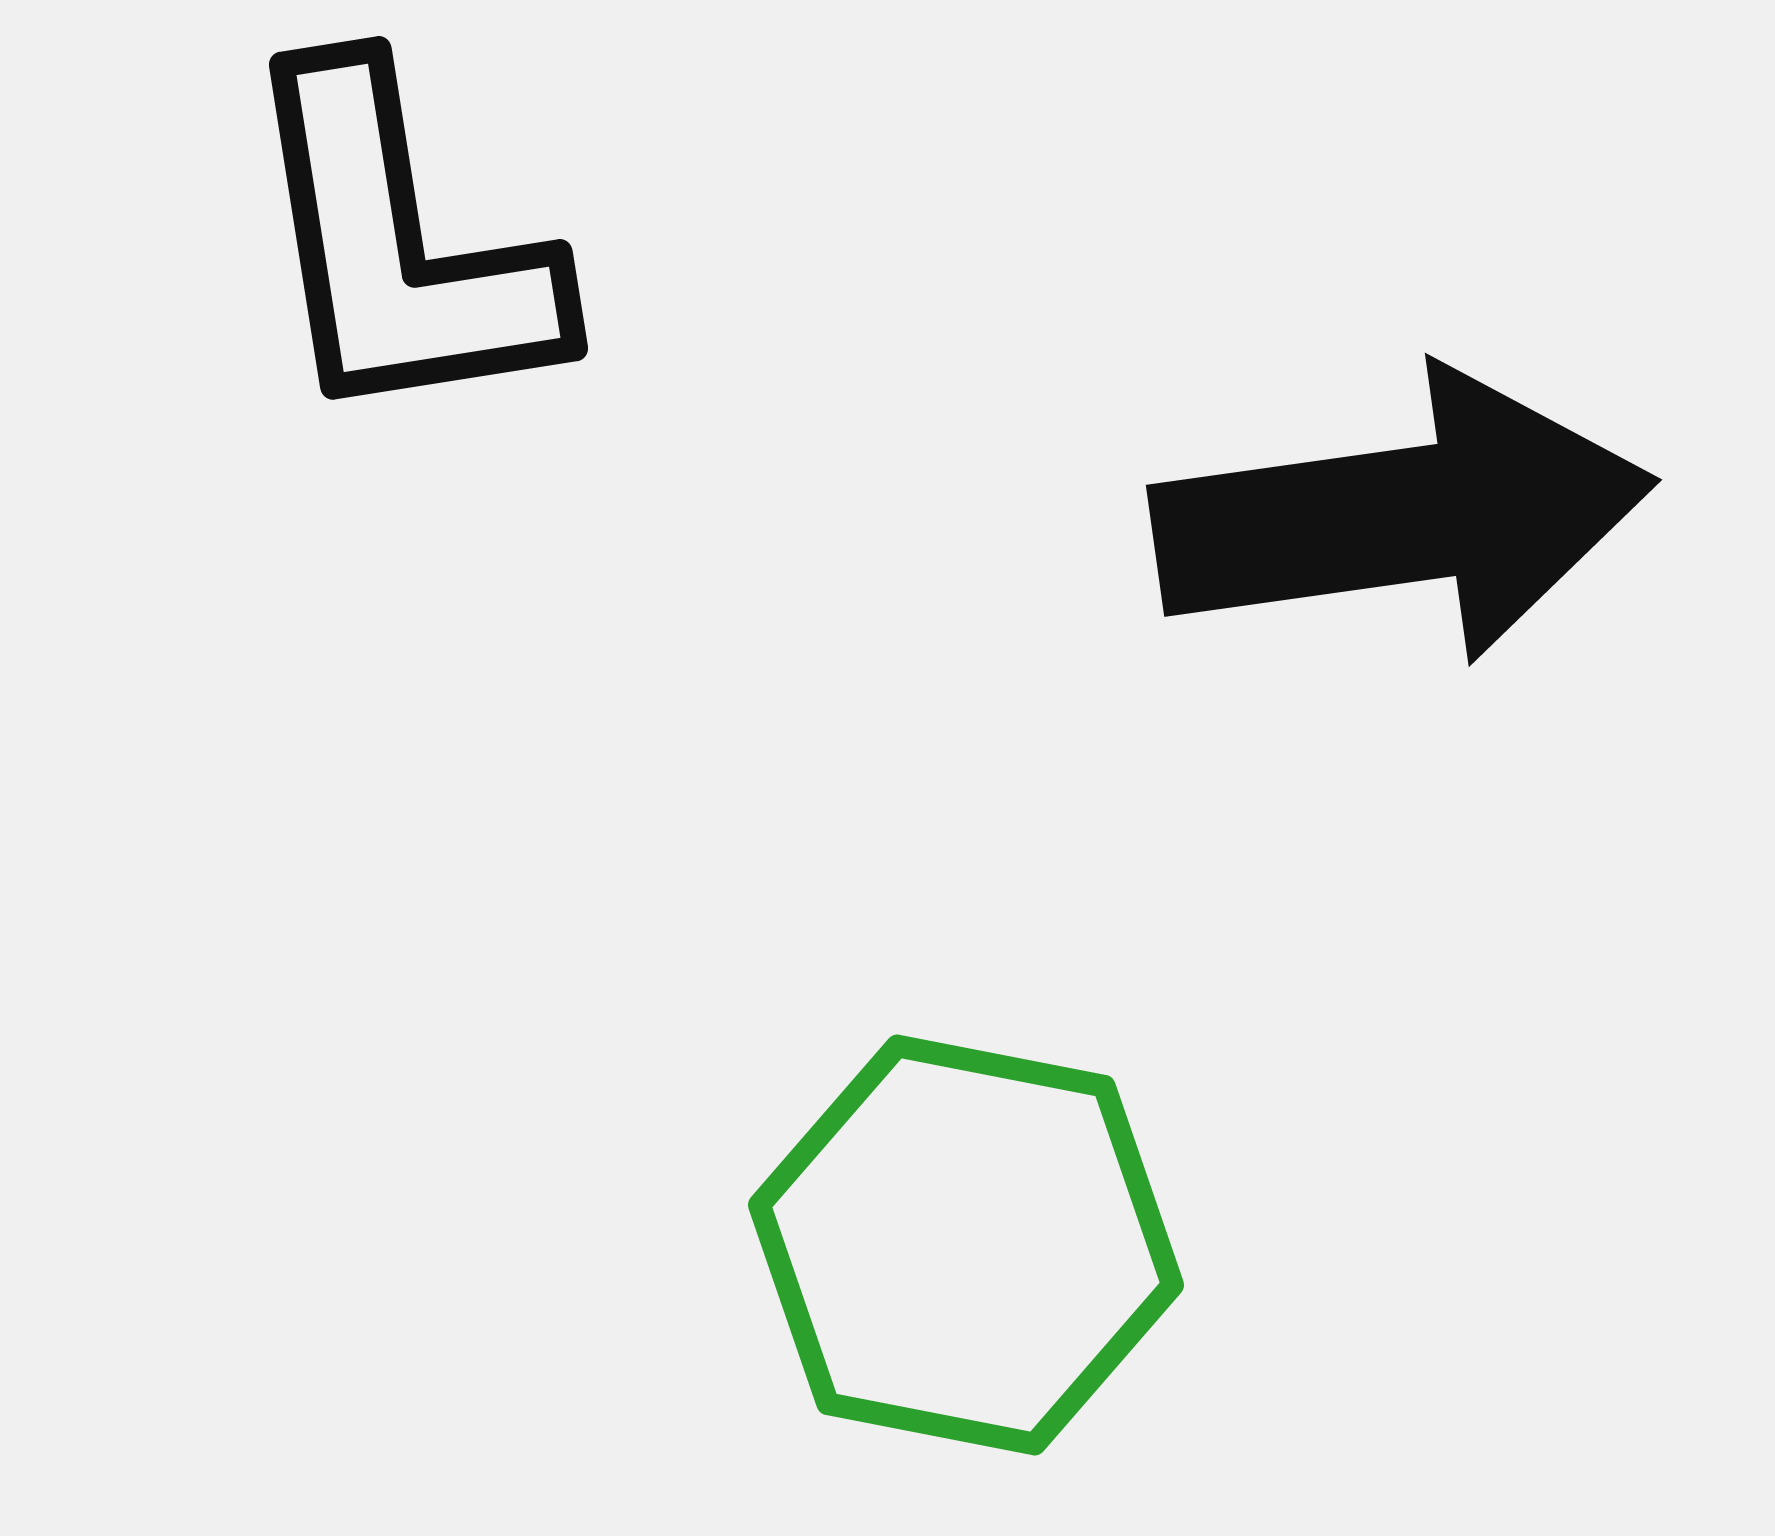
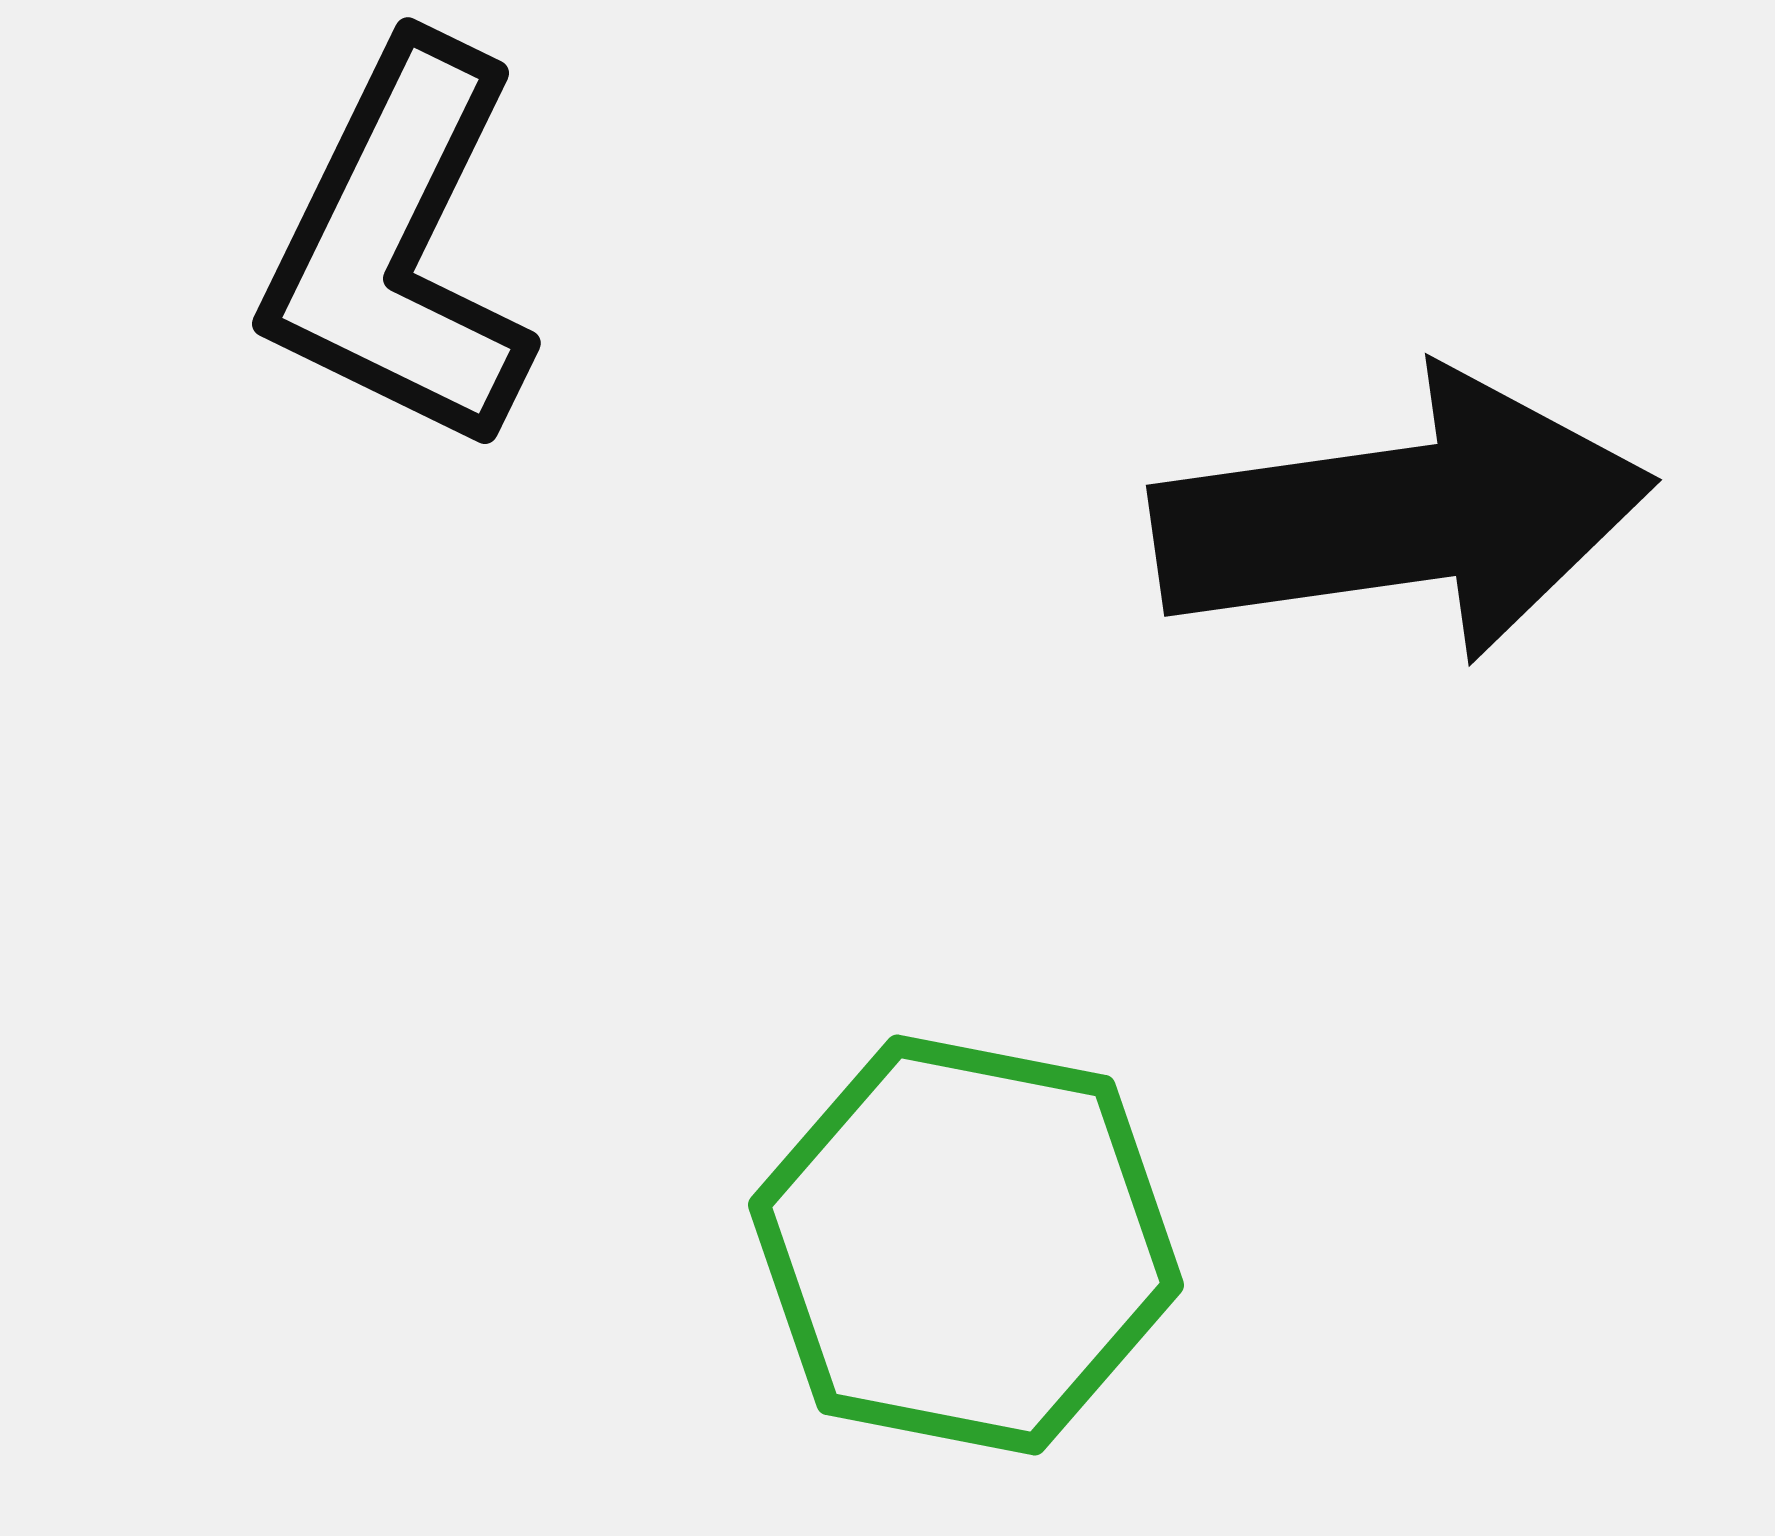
black L-shape: rotated 35 degrees clockwise
